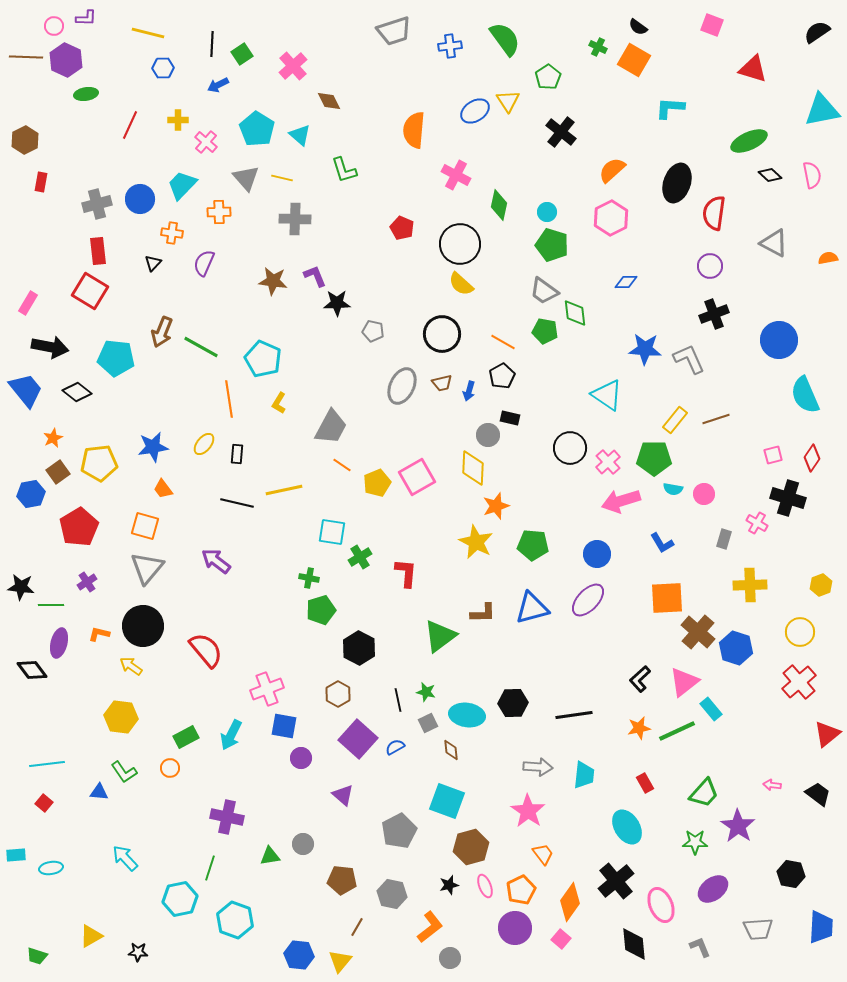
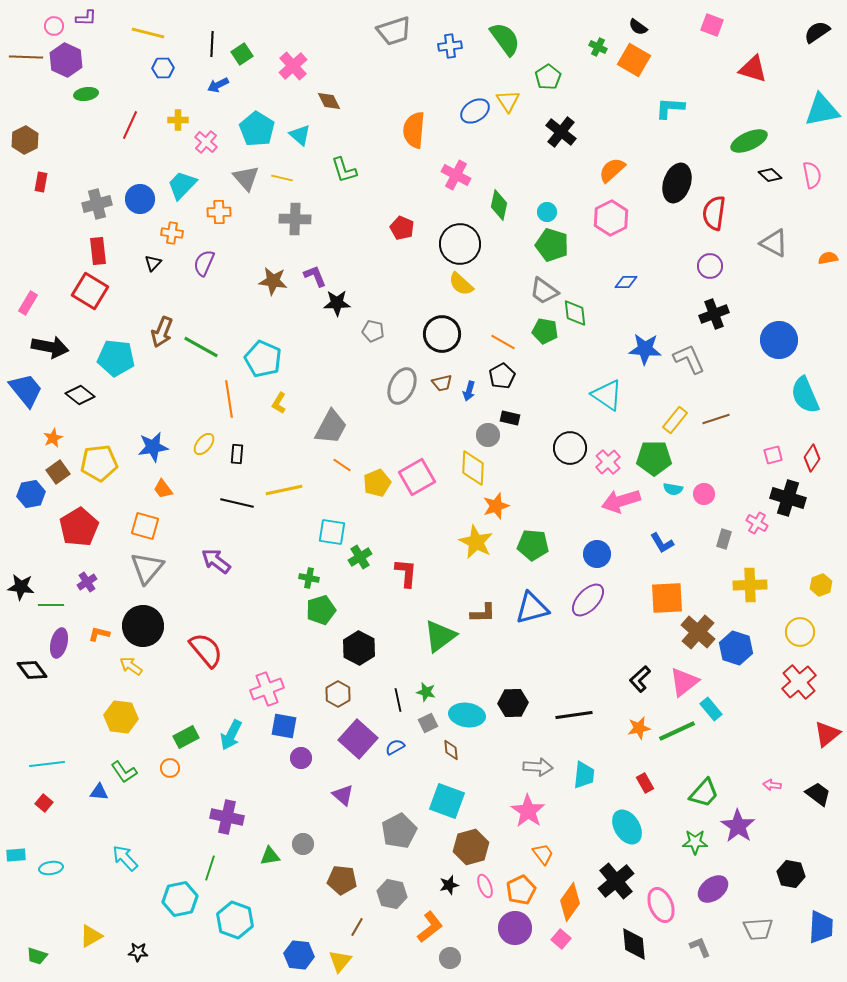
black diamond at (77, 392): moved 3 px right, 3 px down
